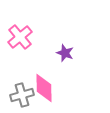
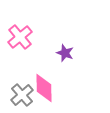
gray cross: rotated 25 degrees counterclockwise
